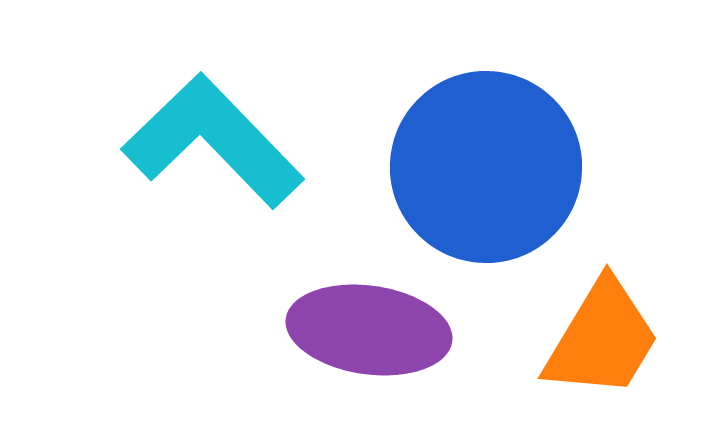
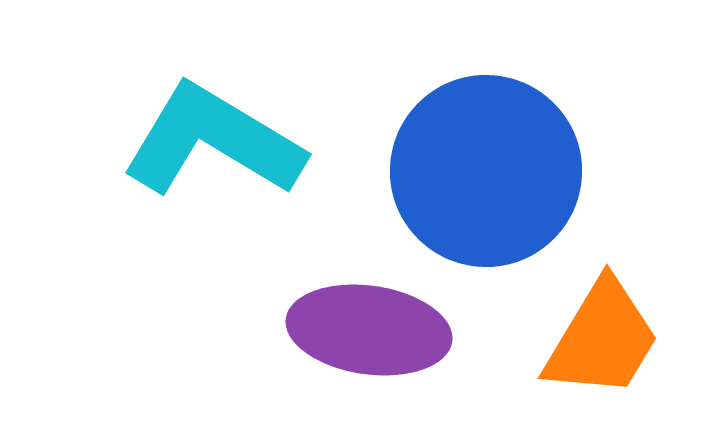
cyan L-shape: rotated 15 degrees counterclockwise
blue circle: moved 4 px down
